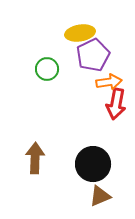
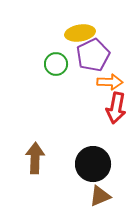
green circle: moved 9 px right, 5 px up
orange arrow: moved 1 px right; rotated 10 degrees clockwise
red arrow: moved 4 px down
